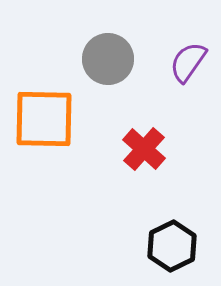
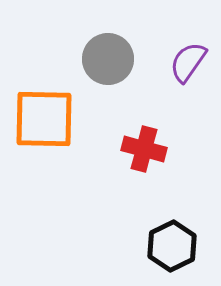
red cross: rotated 27 degrees counterclockwise
